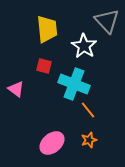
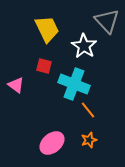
yellow trapezoid: rotated 20 degrees counterclockwise
pink triangle: moved 4 px up
